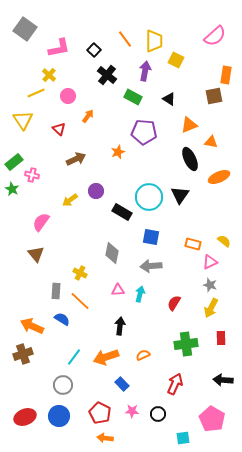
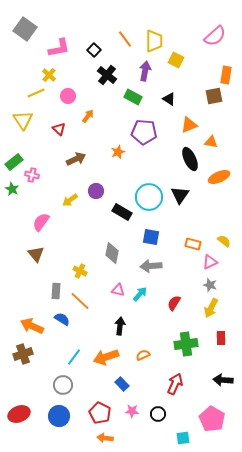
yellow cross at (80, 273): moved 2 px up
pink triangle at (118, 290): rotated 16 degrees clockwise
cyan arrow at (140, 294): rotated 28 degrees clockwise
red ellipse at (25, 417): moved 6 px left, 3 px up
